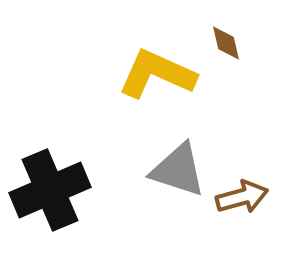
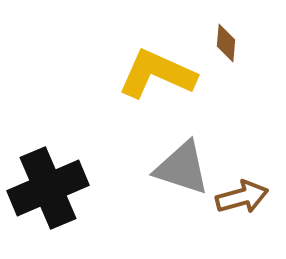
brown diamond: rotated 18 degrees clockwise
gray triangle: moved 4 px right, 2 px up
black cross: moved 2 px left, 2 px up
